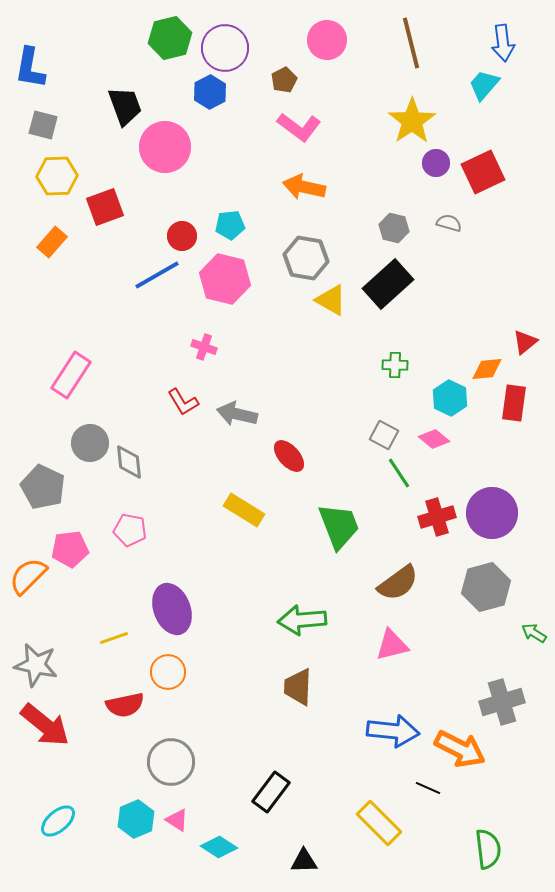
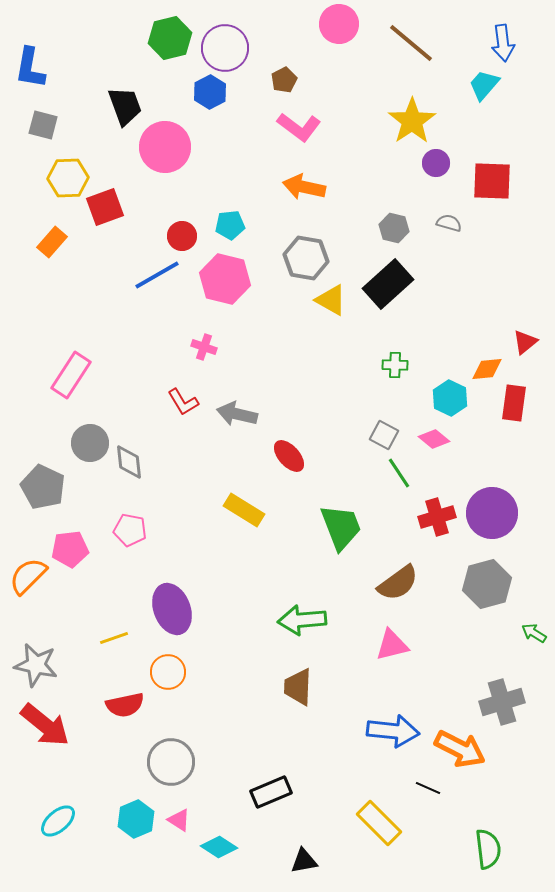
pink circle at (327, 40): moved 12 px right, 16 px up
brown line at (411, 43): rotated 36 degrees counterclockwise
red square at (483, 172): moved 9 px right, 9 px down; rotated 27 degrees clockwise
yellow hexagon at (57, 176): moved 11 px right, 2 px down
green trapezoid at (339, 526): moved 2 px right, 1 px down
gray hexagon at (486, 587): moved 1 px right, 3 px up
black rectangle at (271, 792): rotated 30 degrees clockwise
pink triangle at (177, 820): moved 2 px right
black triangle at (304, 861): rotated 8 degrees counterclockwise
